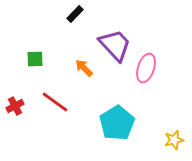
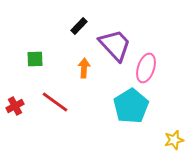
black rectangle: moved 4 px right, 12 px down
orange arrow: rotated 48 degrees clockwise
cyan pentagon: moved 14 px right, 17 px up
